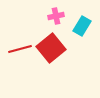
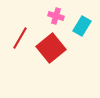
pink cross: rotated 28 degrees clockwise
red line: moved 11 px up; rotated 45 degrees counterclockwise
